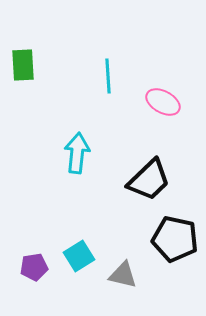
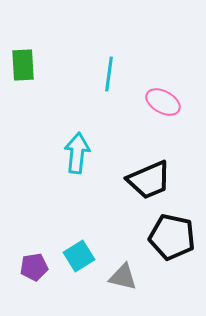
cyan line: moved 1 px right, 2 px up; rotated 12 degrees clockwise
black trapezoid: rotated 21 degrees clockwise
black pentagon: moved 3 px left, 2 px up
gray triangle: moved 2 px down
